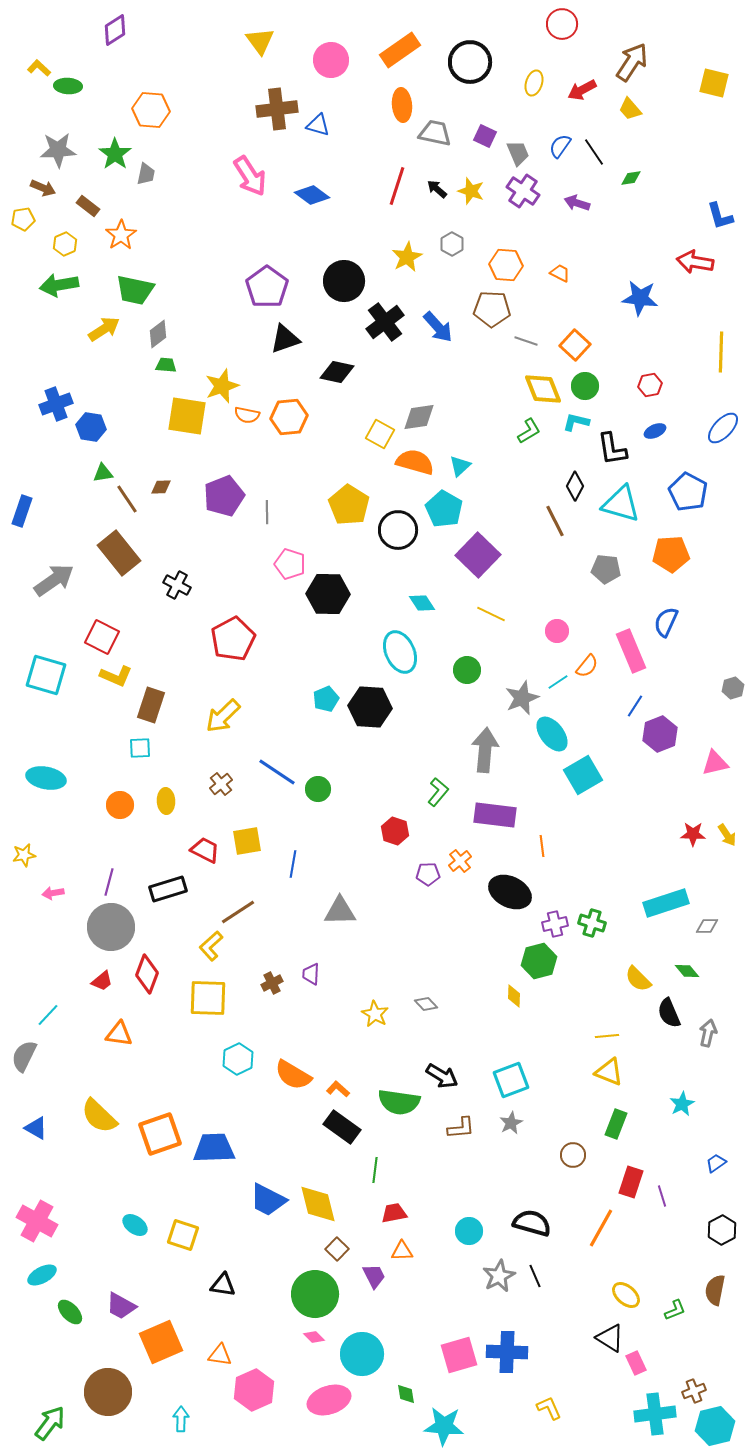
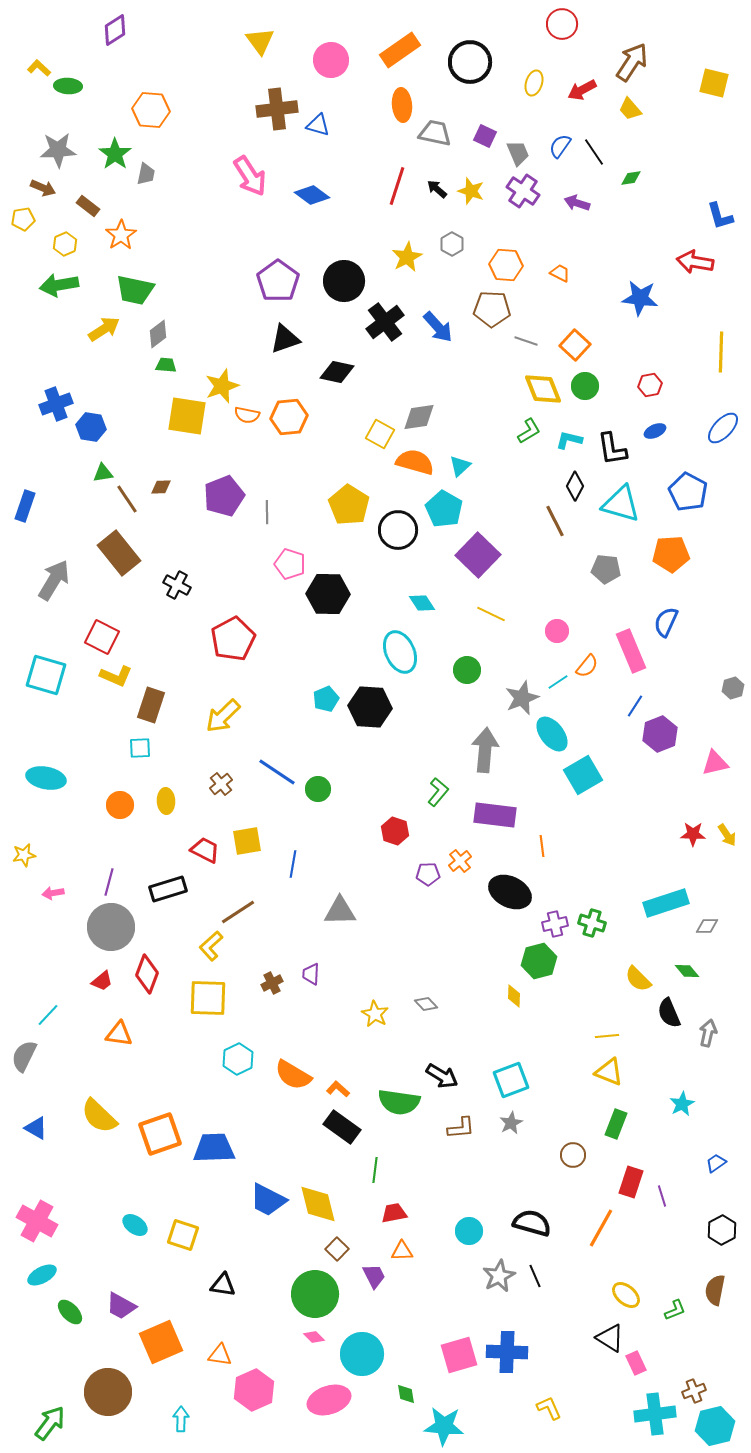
purple pentagon at (267, 287): moved 11 px right, 6 px up
cyan L-shape at (576, 422): moved 7 px left, 18 px down
blue rectangle at (22, 511): moved 3 px right, 5 px up
gray arrow at (54, 580): rotated 24 degrees counterclockwise
